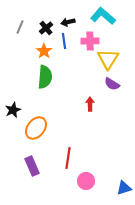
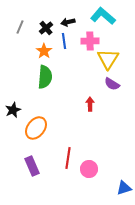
pink circle: moved 3 px right, 12 px up
